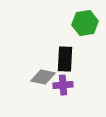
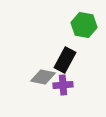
green hexagon: moved 1 px left, 2 px down; rotated 20 degrees clockwise
black rectangle: moved 1 px down; rotated 25 degrees clockwise
